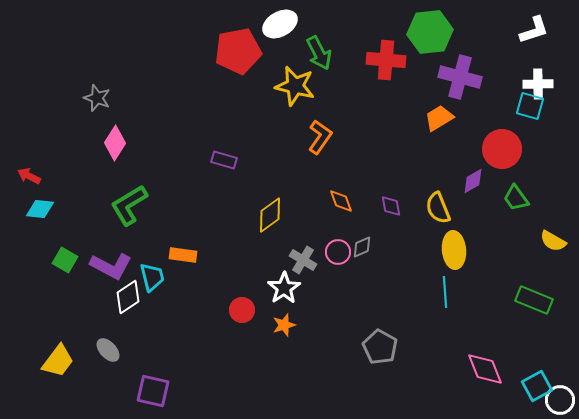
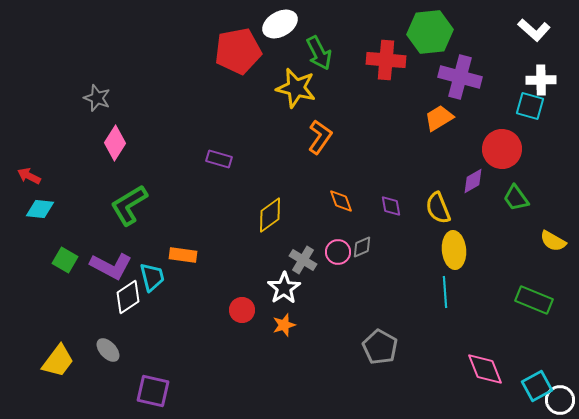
white L-shape at (534, 30): rotated 60 degrees clockwise
white cross at (538, 84): moved 3 px right, 4 px up
yellow star at (295, 86): moved 1 px right, 2 px down
purple rectangle at (224, 160): moved 5 px left, 1 px up
